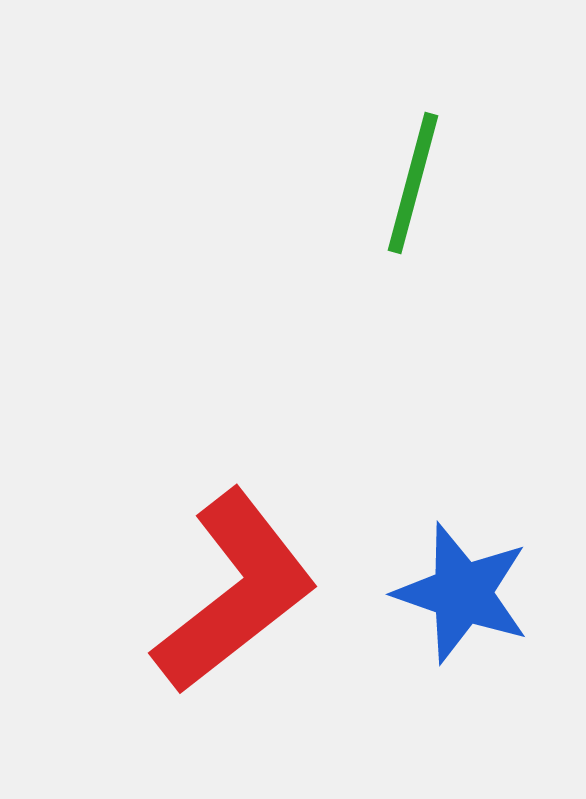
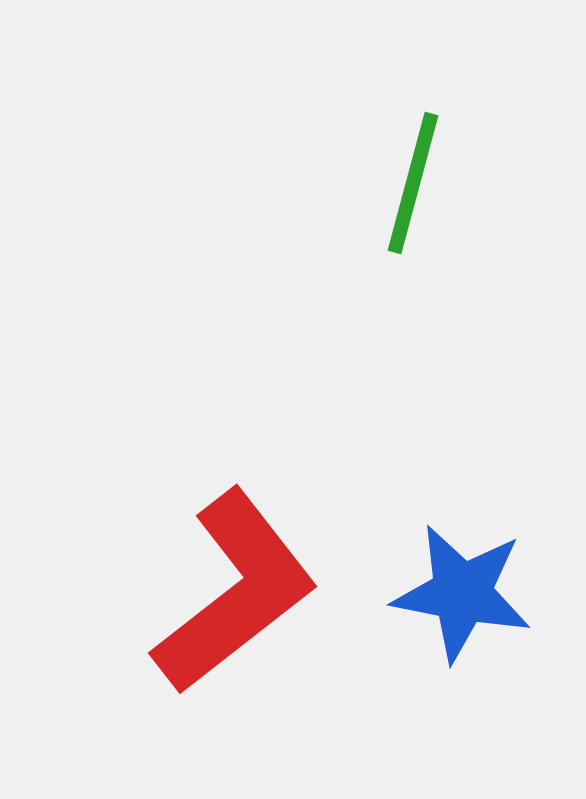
blue star: rotated 8 degrees counterclockwise
